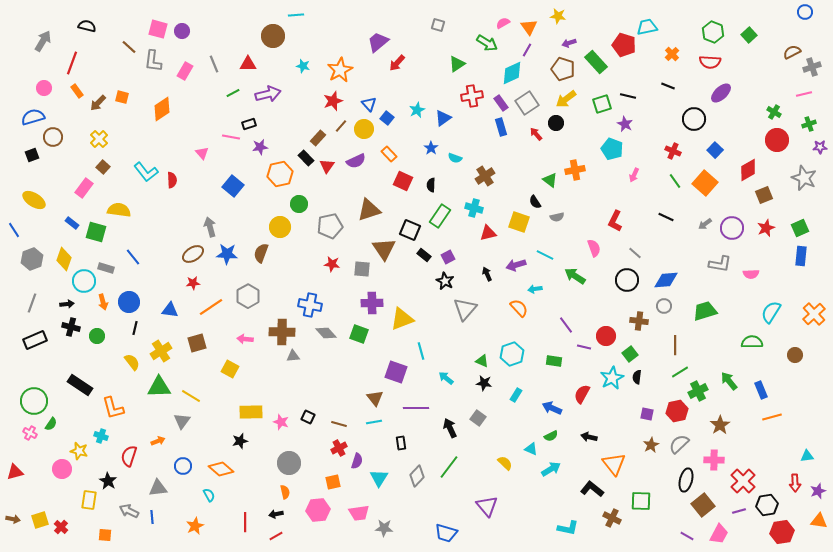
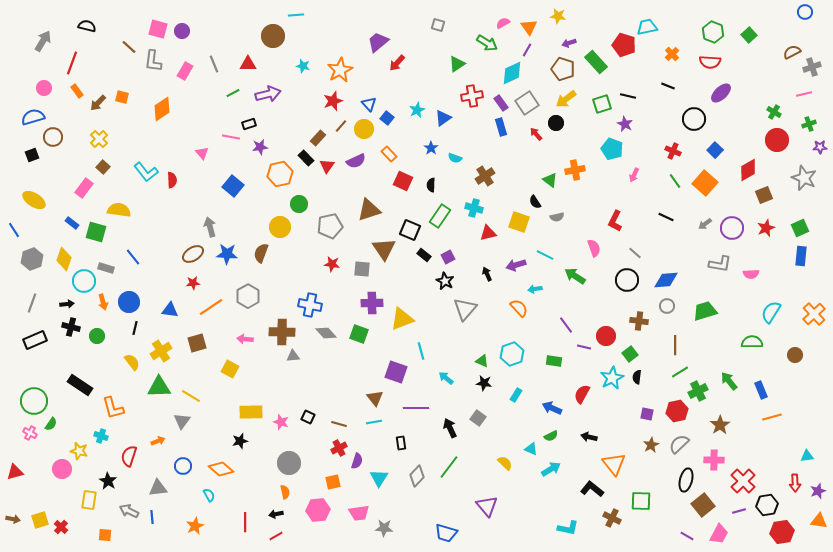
gray circle at (664, 306): moved 3 px right
